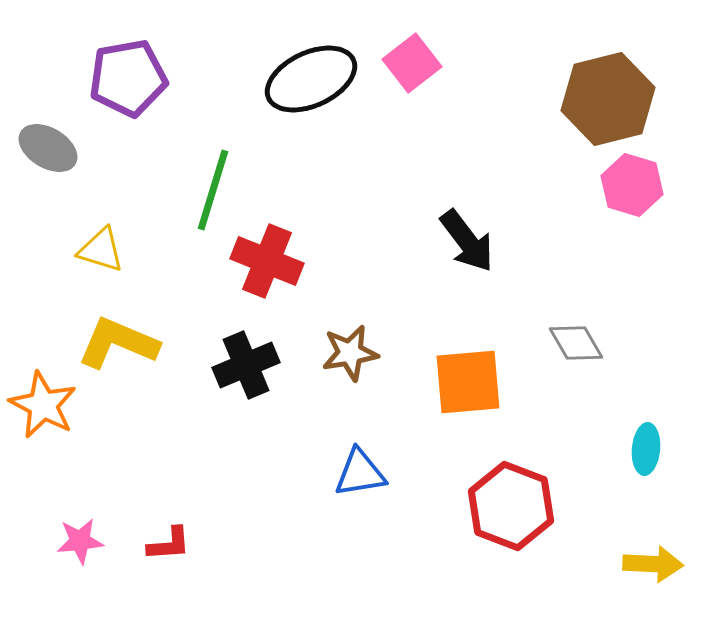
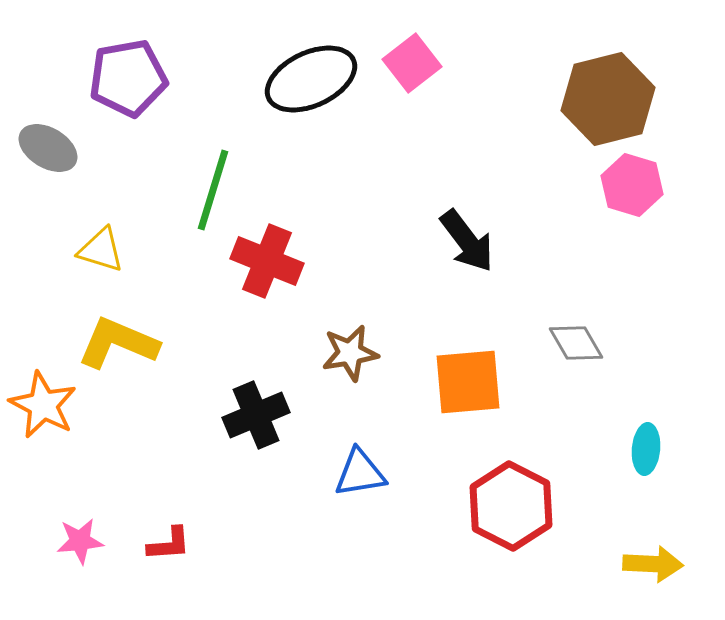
black cross: moved 10 px right, 50 px down
red hexagon: rotated 6 degrees clockwise
